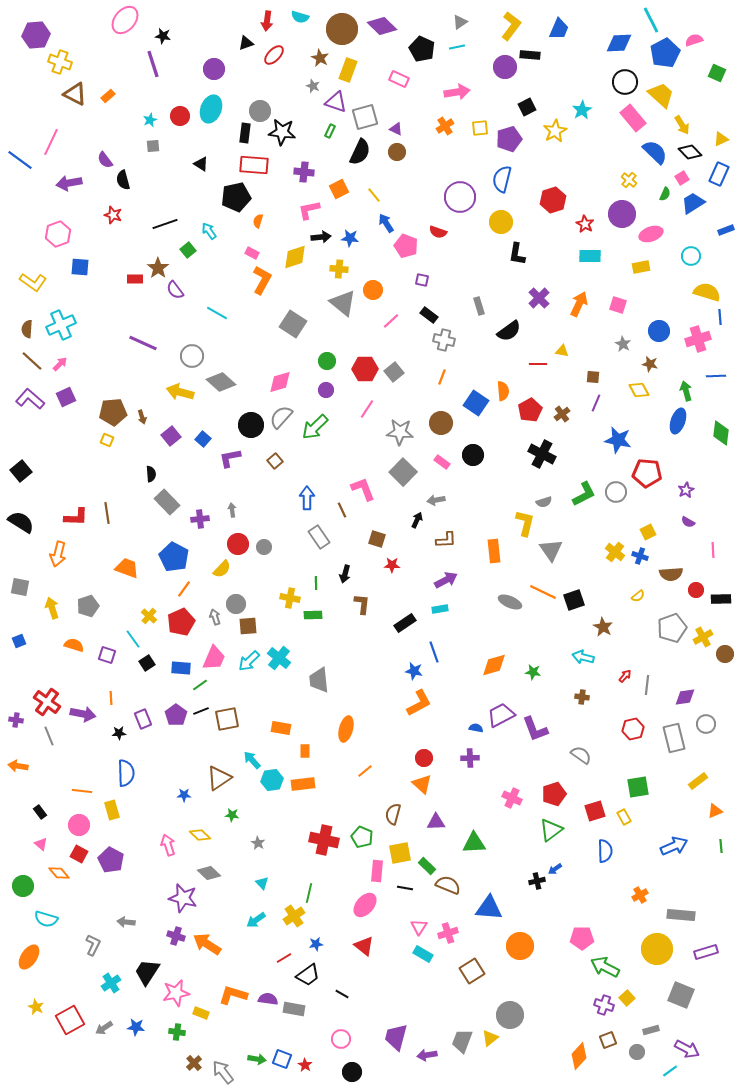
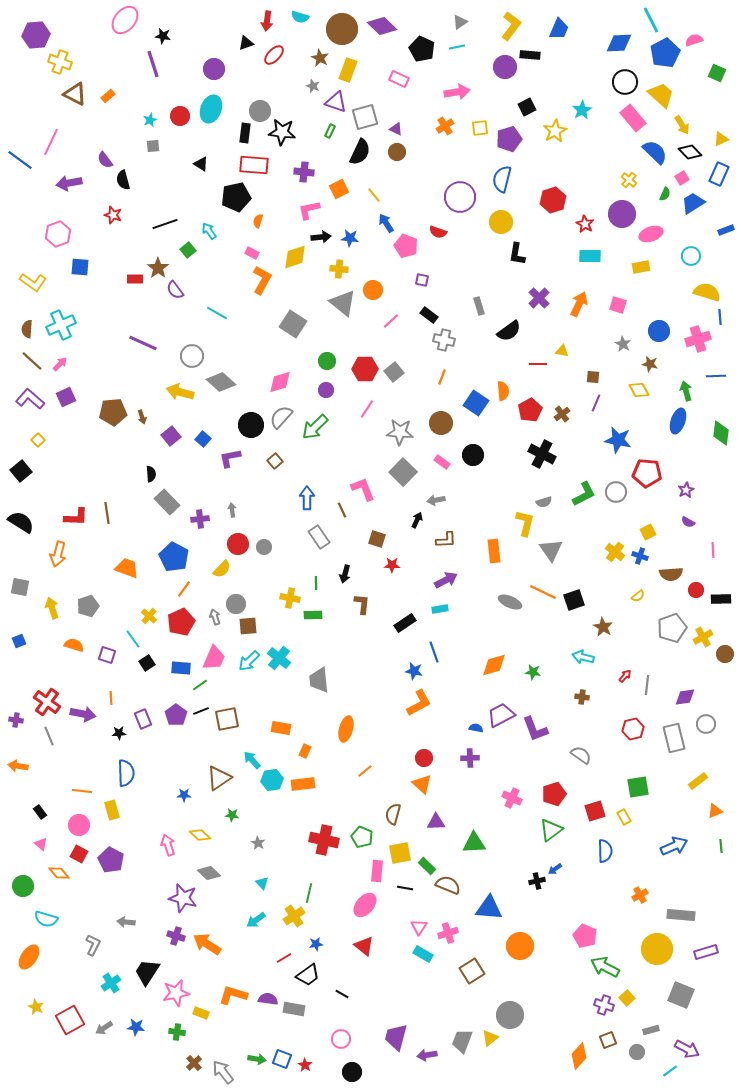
yellow square at (107, 440): moved 69 px left; rotated 24 degrees clockwise
orange rectangle at (305, 751): rotated 24 degrees clockwise
pink pentagon at (582, 938): moved 3 px right, 2 px up; rotated 25 degrees clockwise
